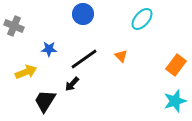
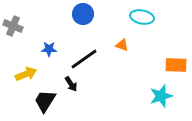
cyan ellipse: moved 2 px up; rotated 60 degrees clockwise
gray cross: moved 1 px left
orange triangle: moved 1 px right, 11 px up; rotated 24 degrees counterclockwise
orange rectangle: rotated 55 degrees clockwise
yellow arrow: moved 2 px down
black arrow: moved 1 px left; rotated 77 degrees counterclockwise
cyan star: moved 14 px left, 5 px up
